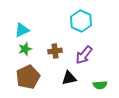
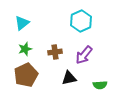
cyan hexagon: rotated 10 degrees clockwise
cyan triangle: moved 7 px up; rotated 14 degrees counterclockwise
brown cross: moved 1 px down
brown pentagon: moved 2 px left, 2 px up
